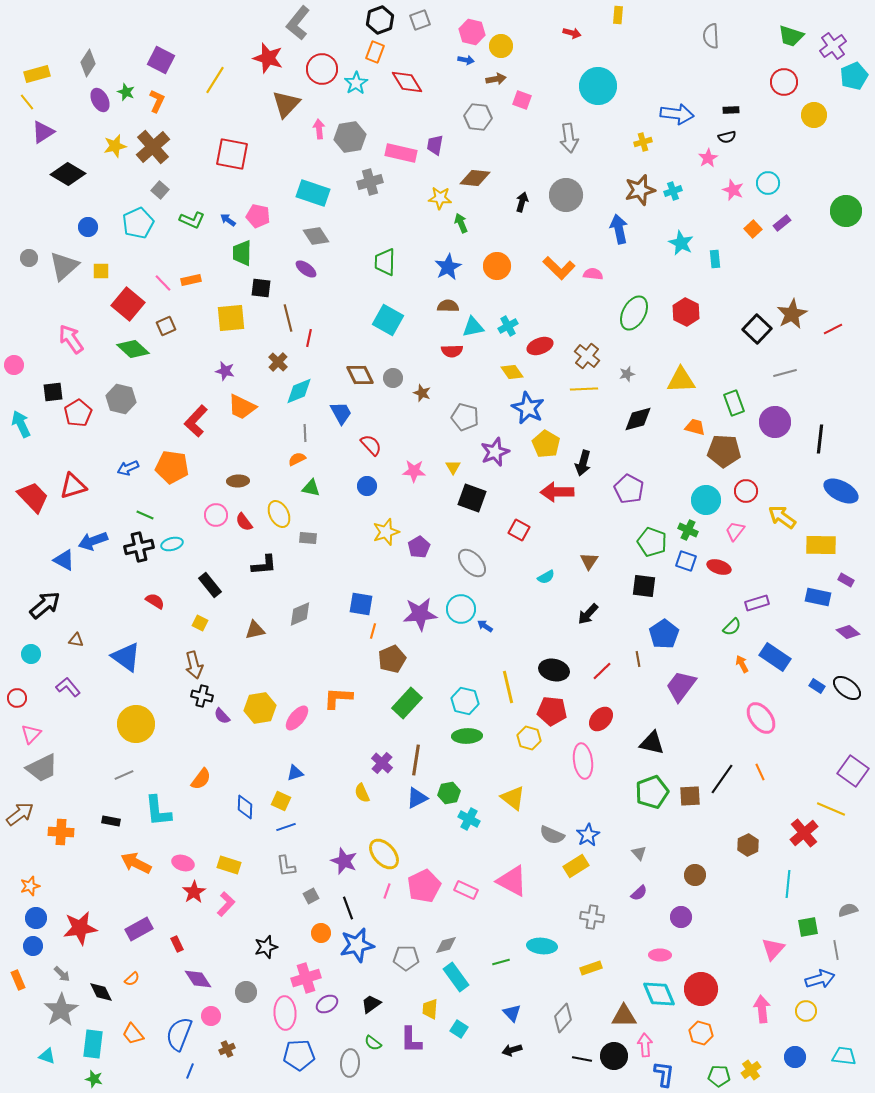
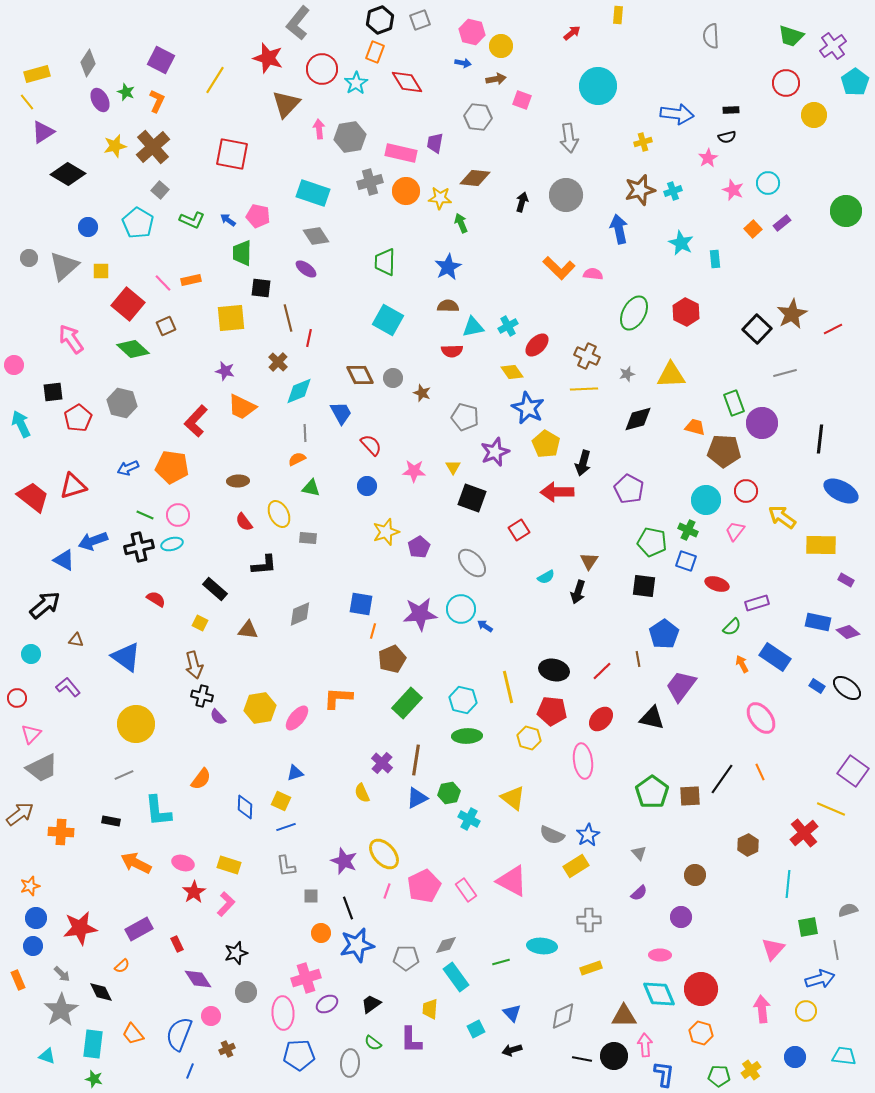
red arrow at (572, 33): rotated 54 degrees counterclockwise
blue arrow at (466, 60): moved 3 px left, 3 px down
cyan pentagon at (854, 76): moved 1 px right, 6 px down; rotated 12 degrees counterclockwise
red circle at (784, 82): moved 2 px right, 1 px down
purple trapezoid at (435, 145): moved 2 px up
cyan pentagon at (138, 223): rotated 16 degrees counterclockwise
orange circle at (497, 266): moved 91 px left, 75 px up
red ellipse at (540, 346): moved 3 px left, 1 px up; rotated 25 degrees counterclockwise
brown cross at (587, 356): rotated 15 degrees counterclockwise
yellow triangle at (681, 380): moved 10 px left, 5 px up
gray hexagon at (121, 399): moved 1 px right, 4 px down
red pentagon at (78, 413): moved 5 px down
purple circle at (775, 422): moved 13 px left, 1 px down
red trapezoid at (33, 497): rotated 8 degrees counterclockwise
pink circle at (216, 515): moved 38 px left
red square at (519, 530): rotated 30 degrees clockwise
green pentagon at (652, 542): rotated 8 degrees counterclockwise
red ellipse at (719, 567): moved 2 px left, 17 px down
black rectangle at (210, 585): moved 5 px right, 4 px down; rotated 10 degrees counterclockwise
blue rectangle at (818, 597): moved 25 px down
red semicircle at (155, 601): moved 1 px right, 2 px up
black arrow at (588, 614): moved 10 px left, 22 px up; rotated 25 degrees counterclockwise
brown triangle at (255, 630): moved 7 px left; rotated 20 degrees clockwise
cyan hexagon at (465, 701): moved 2 px left, 1 px up
purple semicircle at (222, 716): moved 4 px left, 1 px down
black triangle at (652, 743): moved 25 px up
green pentagon at (652, 792): rotated 16 degrees counterclockwise
pink rectangle at (466, 890): rotated 30 degrees clockwise
gray square at (311, 896): rotated 28 degrees clockwise
gray cross at (592, 917): moved 3 px left, 3 px down; rotated 10 degrees counterclockwise
black star at (266, 947): moved 30 px left, 6 px down
orange semicircle at (132, 979): moved 10 px left, 13 px up
pink ellipse at (285, 1013): moved 2 px left
gray diamond at (563, 1018): moved 2 px up; rotated 24 degrees clockwise
cyan square at (459, 1029): moved 17 px right; rotated 30 degrees clockwise
